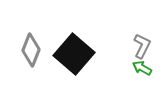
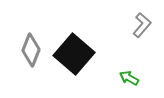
gray L-shape: moved 21 px up; rotated 15 degrees clockwise
green arrow: moved 13 px left, 10 px down
